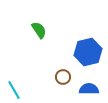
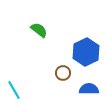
green semicircle: rotated 18 degrees counterclockwise
blue hexagon: moved 2 px left; rotated 12 degrees counterclockwise
brown circle: moved 4 px up
